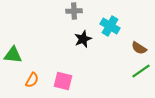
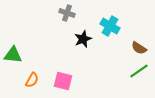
gray cross: moved 7 px left, 2 px down; rotated 21 degrees clockwise
green line: moved 2 px left
